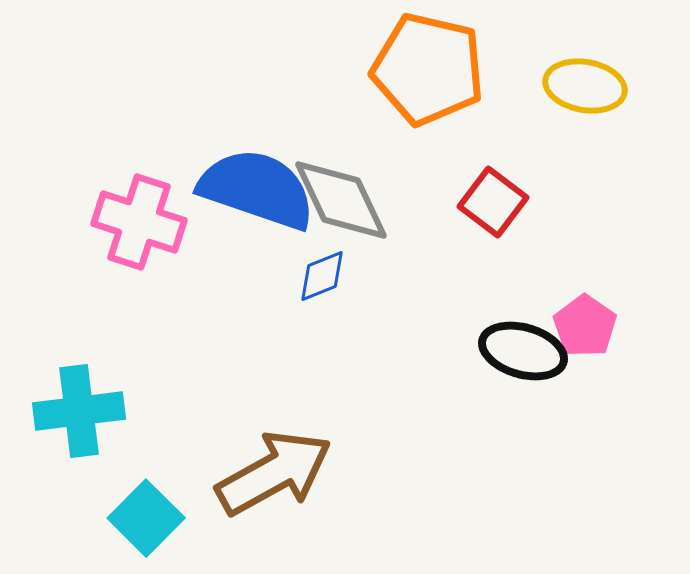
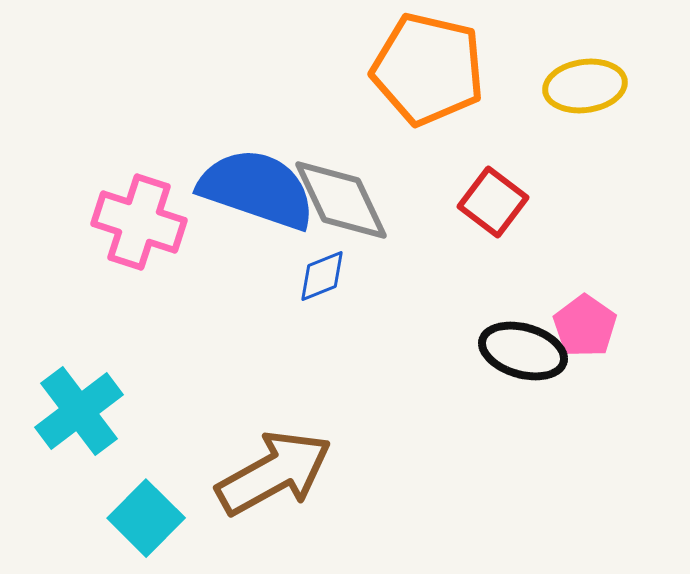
yellow ellipse: rotated 18 degrees counterclockwise
cyan cross: rotated 30 degrees counterclockwise
